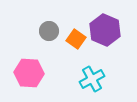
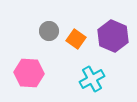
purple hexagon: moved 8 px right, 6 px down
